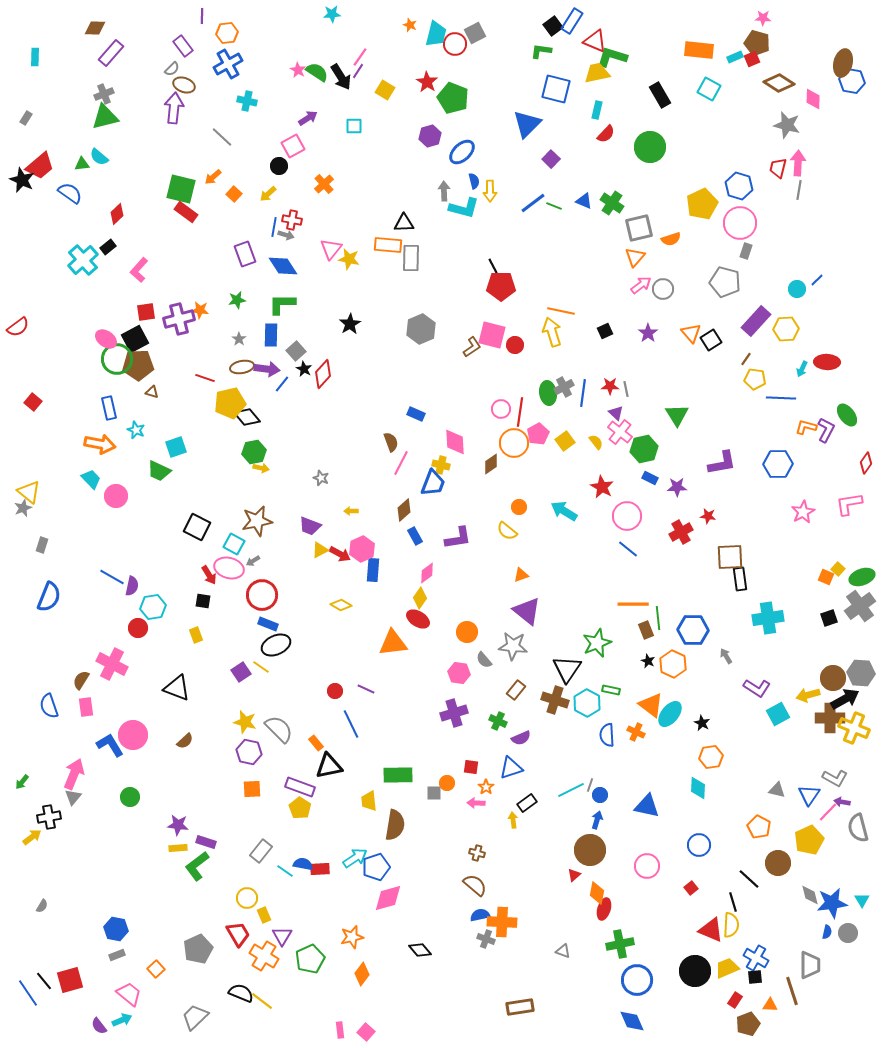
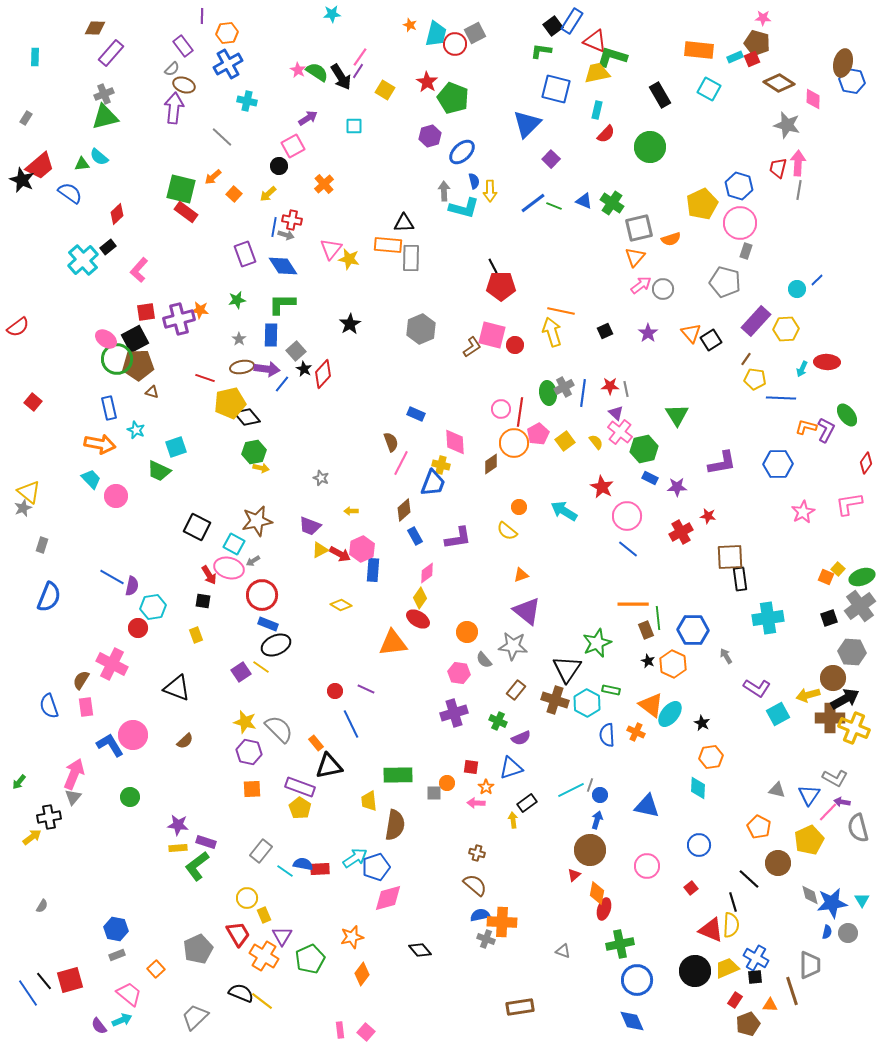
gray hexagon at (861, 673): moved 9 px left, 21 px up
green arrow at (22, 782): moved 3 px left
